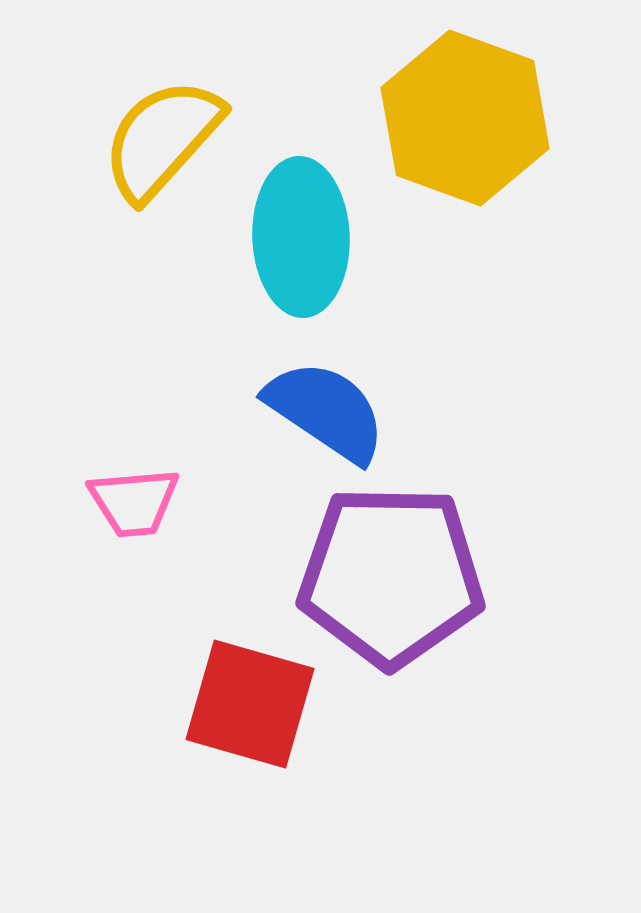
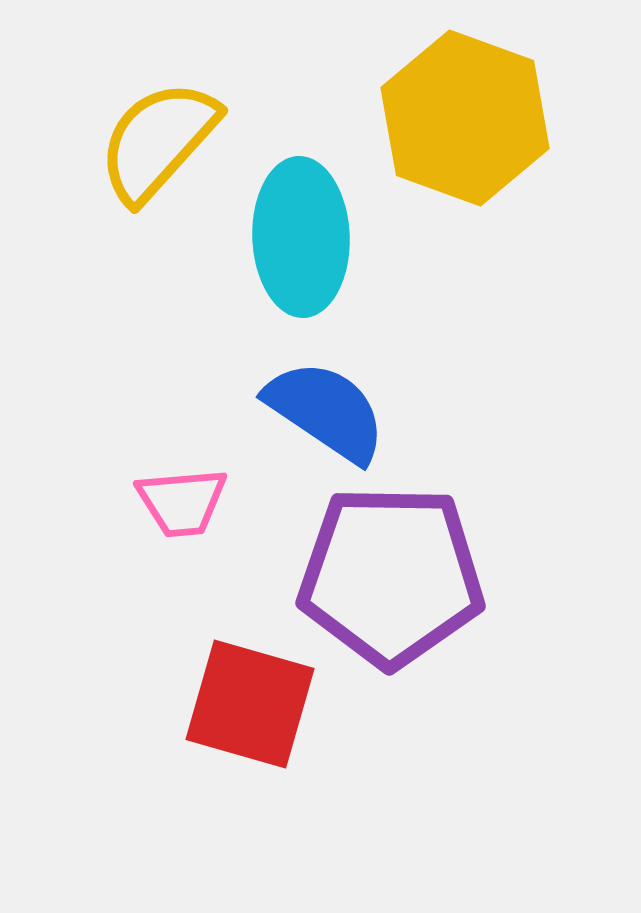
yellow semicircle: moved 4 px left, 2 px down
pink trapezoid: moved 48 px right
